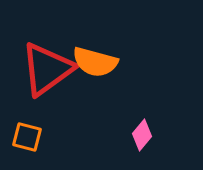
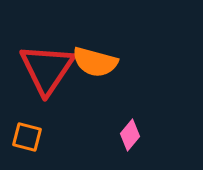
red triangle: rotated 20 degrees counterclockwise
pink diamond: moved 12 px left
